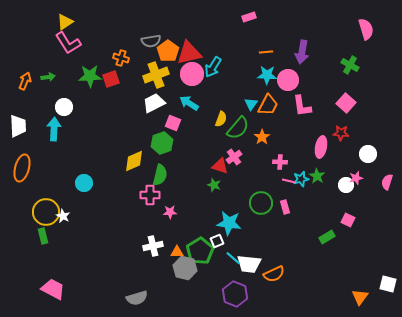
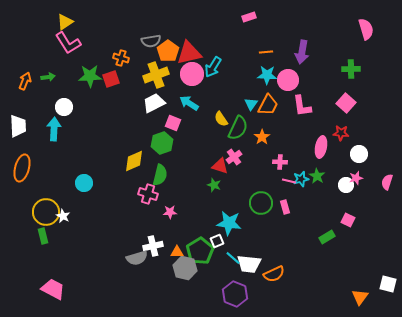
green cross at (350, 65): moved 1 px right, 4 px down; rotated 30 degrees counterclockwise
yellow semicircle at (221, 119): rotated 126 degrees clockwise
green semicircle at (238, 128): rotated 15 degrees counterclockwise
white circle at (368, 154): moved 9 px left
pink cross at (150, 195): moved 2 px left, 1 px up; rotated 18 degrees clockwise
gray semicircle at (137, 298): moved 40 px up
